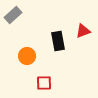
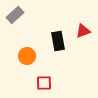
gray rectangle: moved 2 px right
